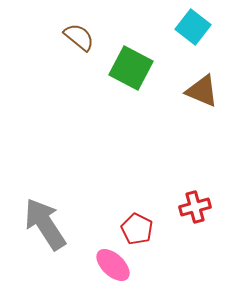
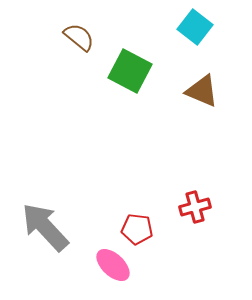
cyan square: moved 2 px right
green square: moved 1 px left, 3 px down
gray arrow: moved 3 px down; rotated 10 degrees counterclockwise
red pentagon: rotated 20 degrees counterclockwise
